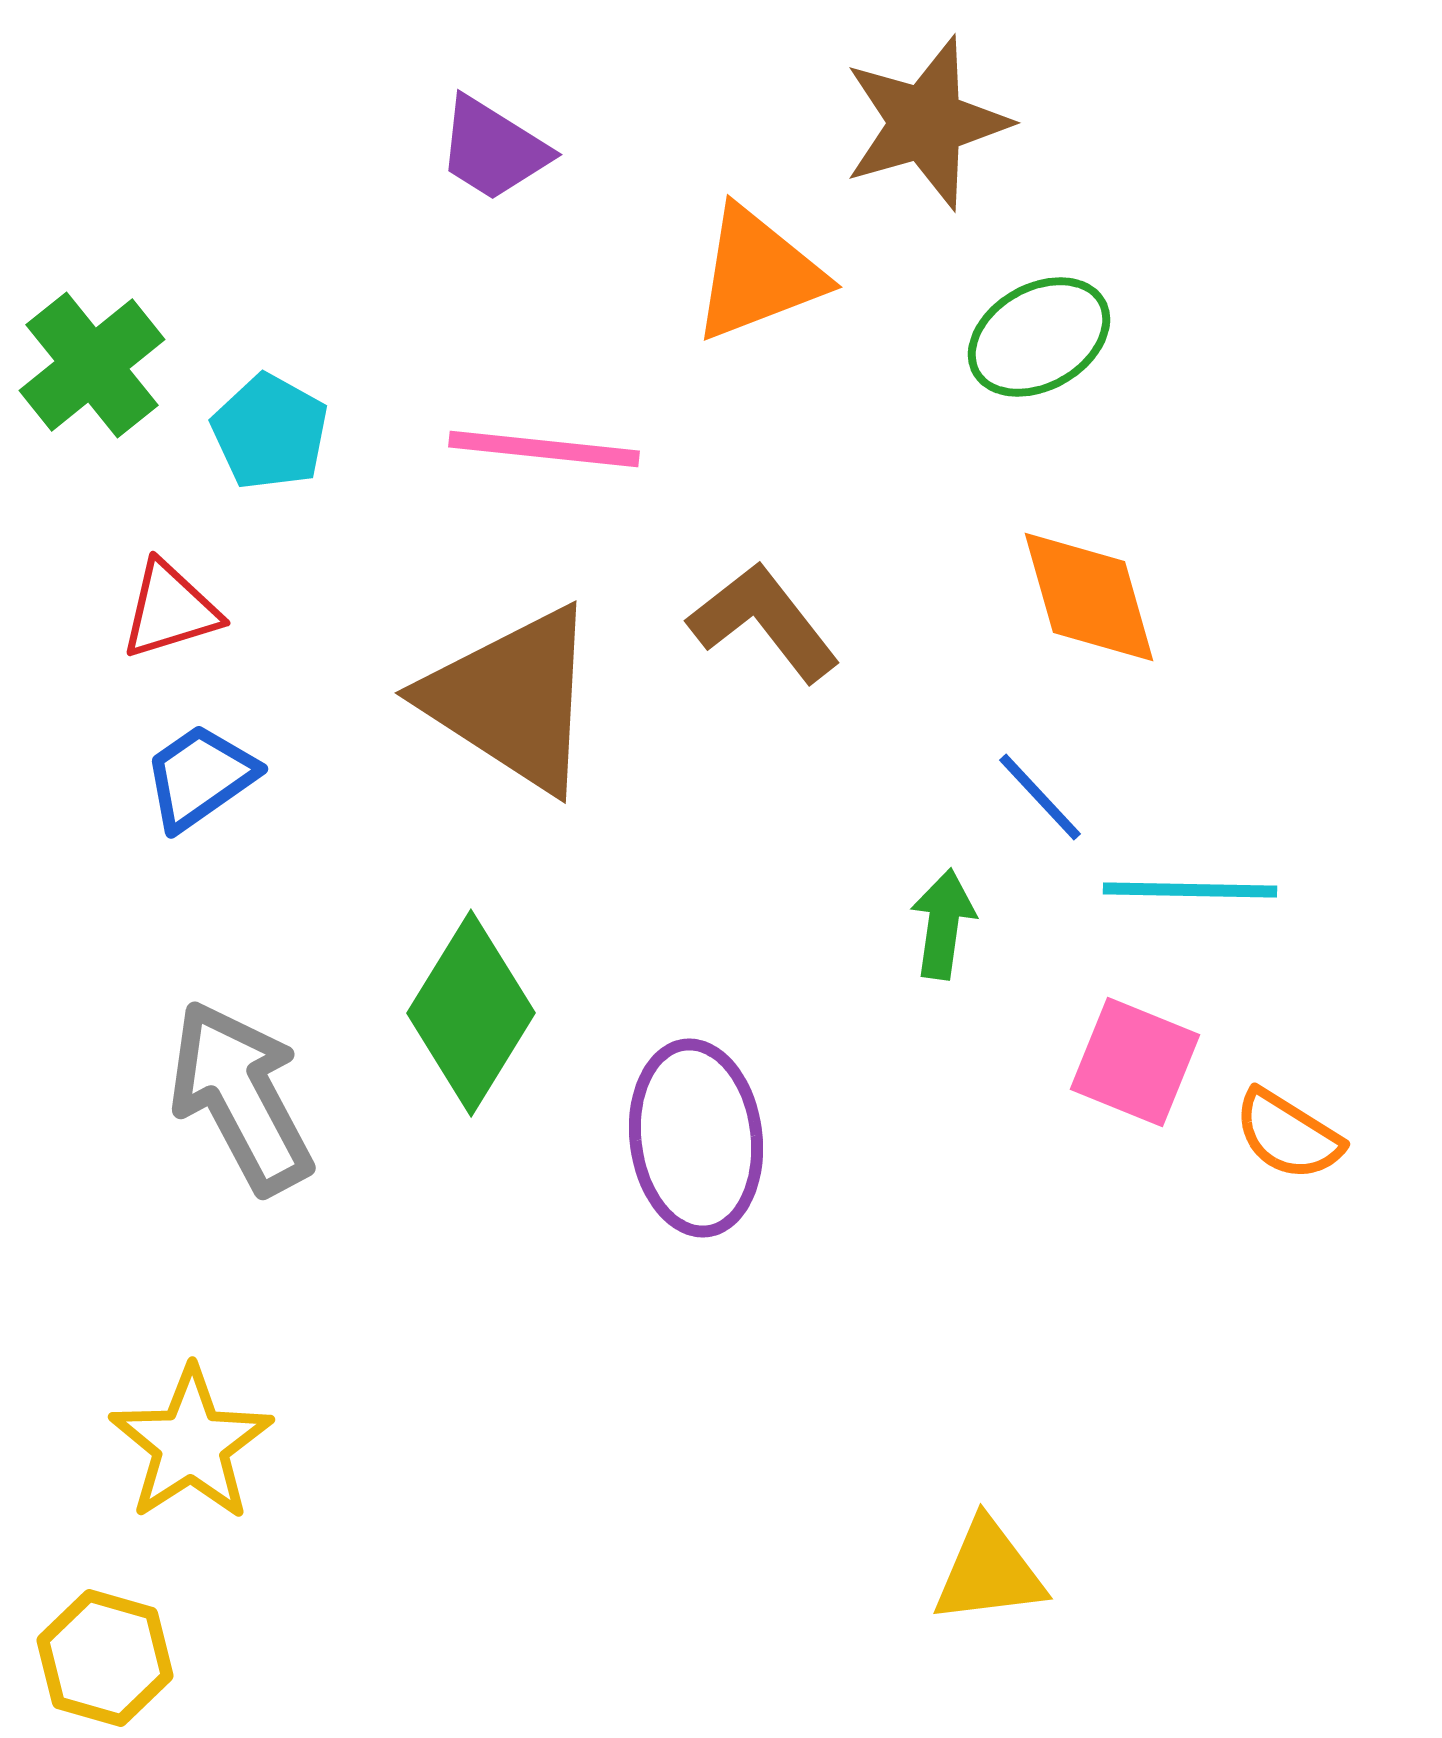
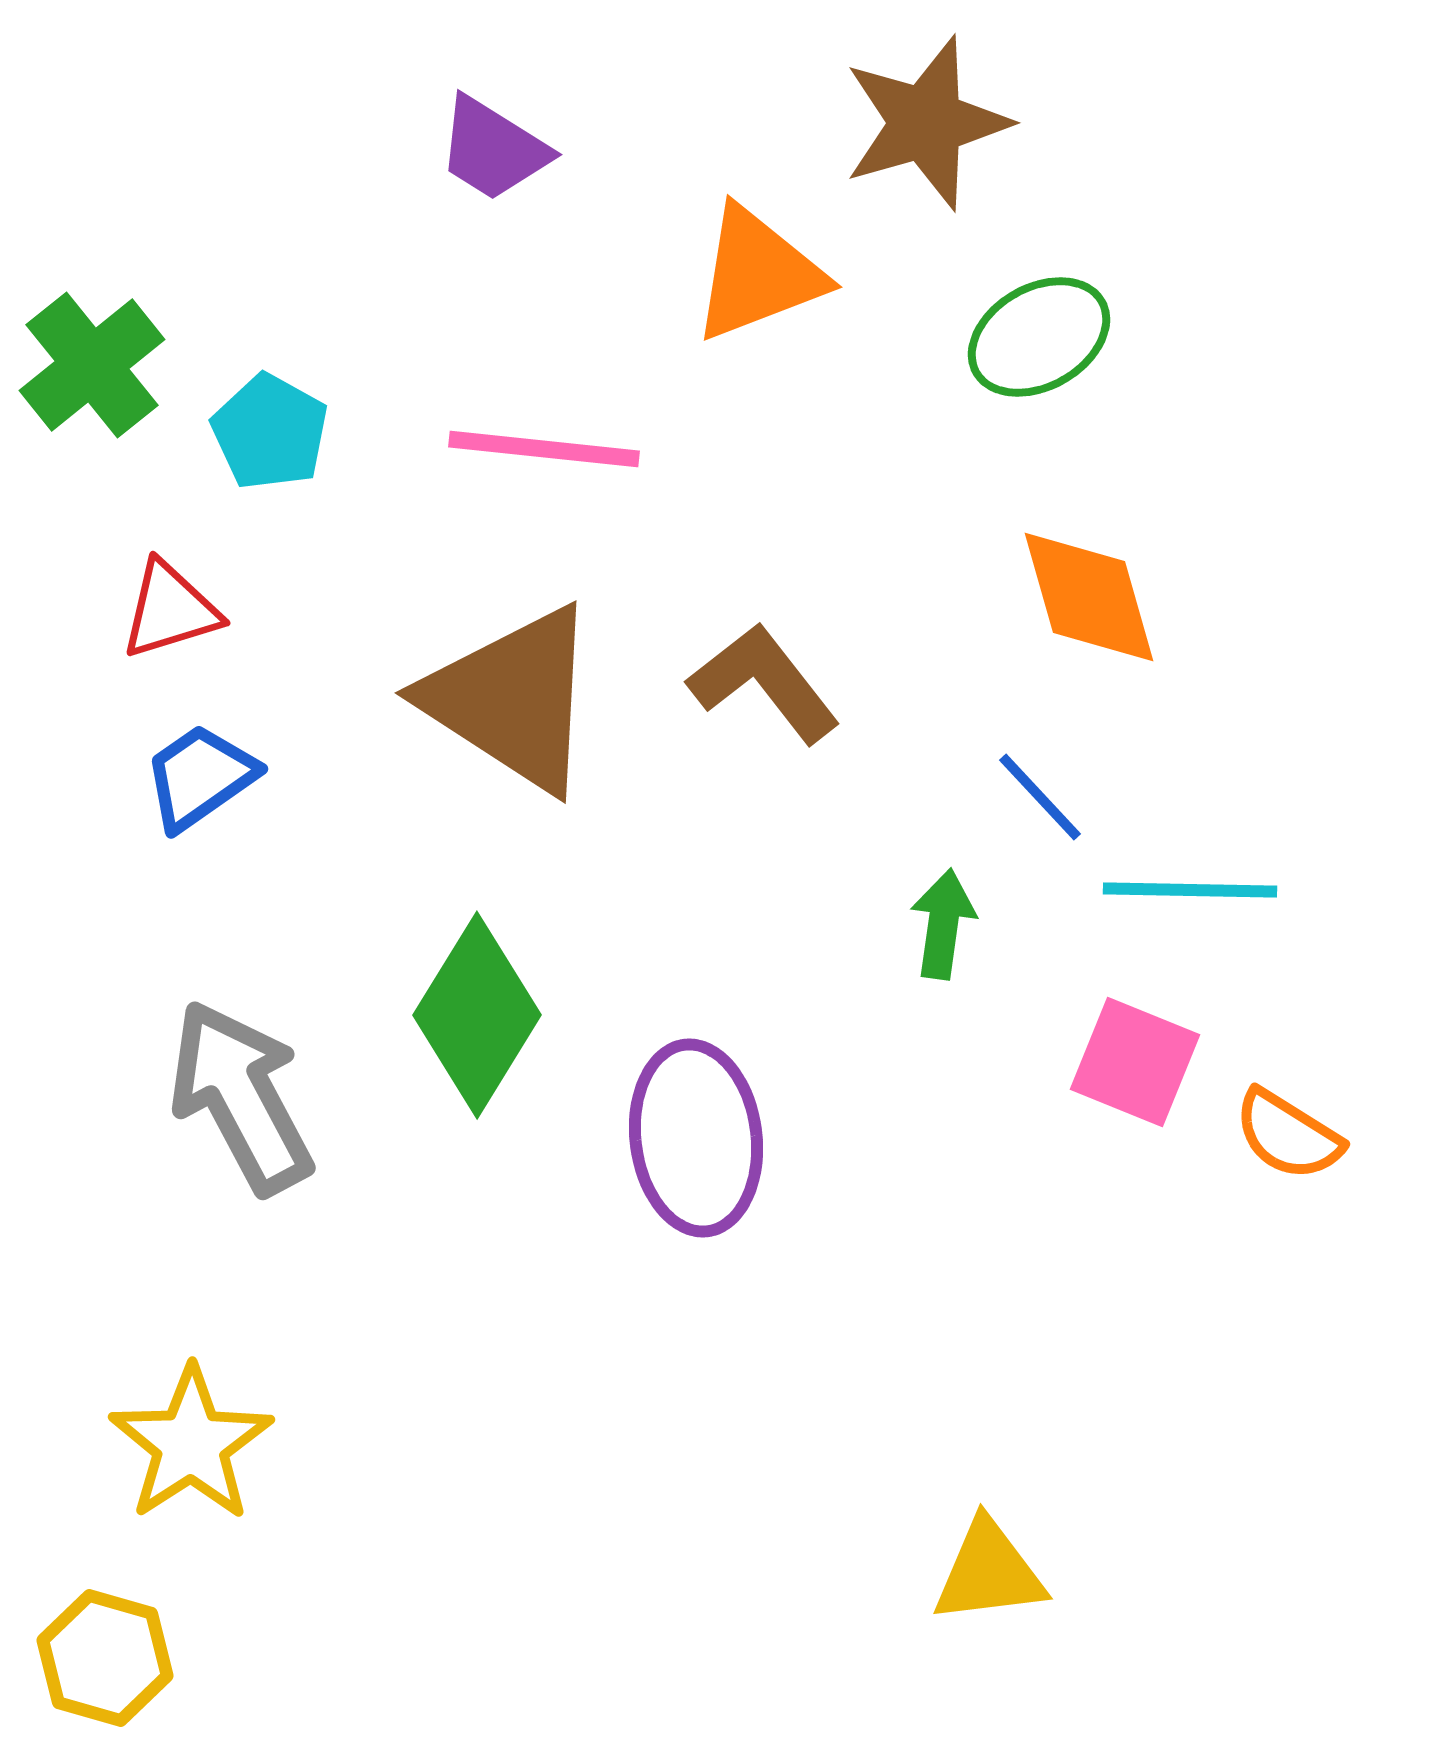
brown L-shape: moved 61 px down
green diamond: moved 6 px right, 2 px down
